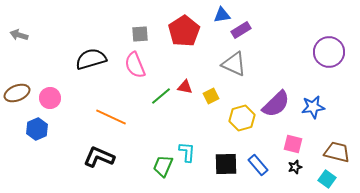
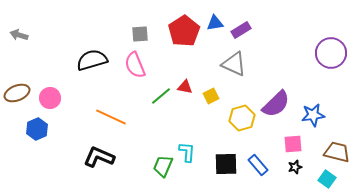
blue triangle: moved 7 px left, 8 px down
purple circle: moved 2 px right, 1 px down
black semicircle: moved 1 px right, 1 px down
blue star: moved 8 px down
pink square: rotated 18 degrees counterclockwise
